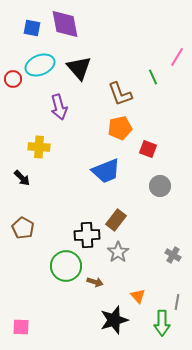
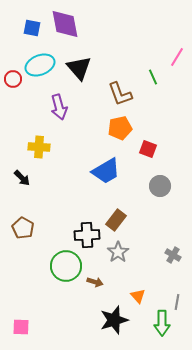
blue trapezoid: rotated 8 degrees counterclockwise
